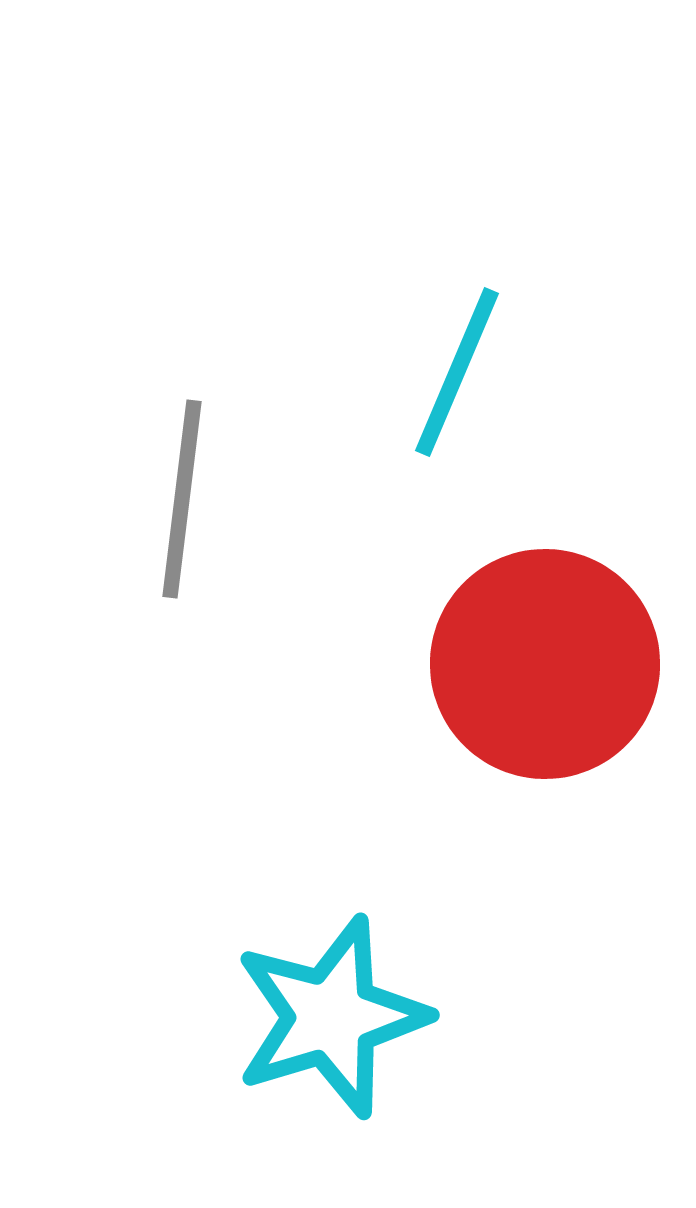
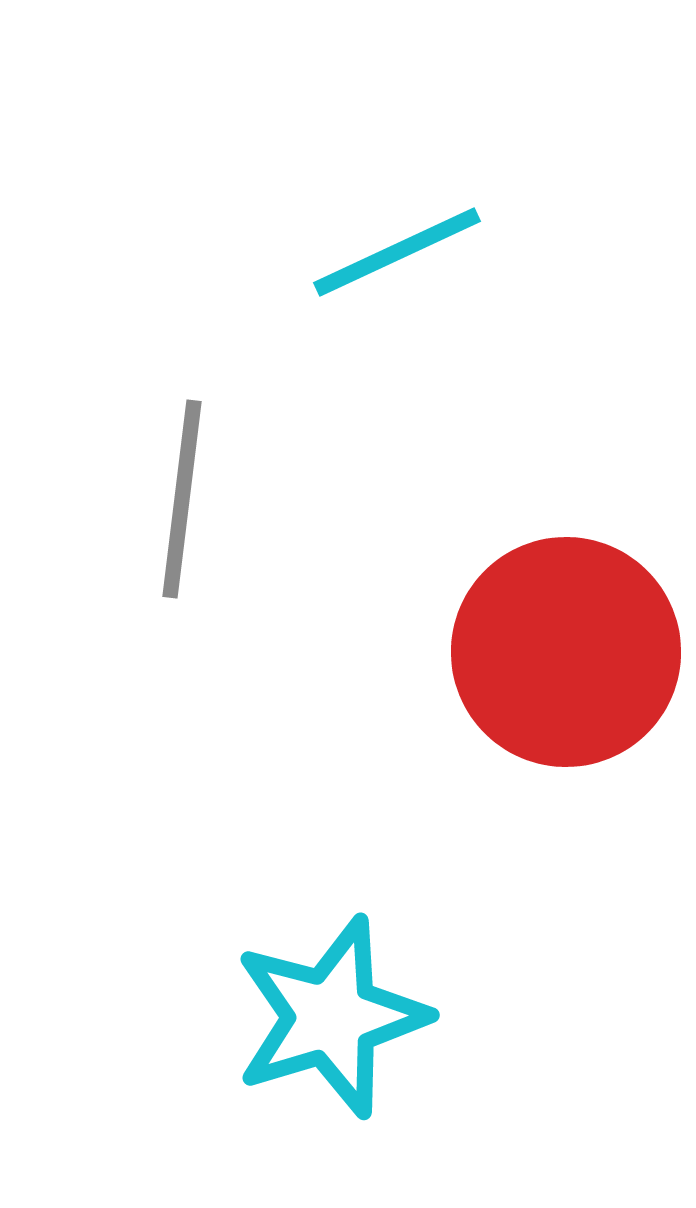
cyan line: moved 60 px left, 120 px up; rotated 42 degrees clockwise
red circle: moved 21 px right, 12 px up
